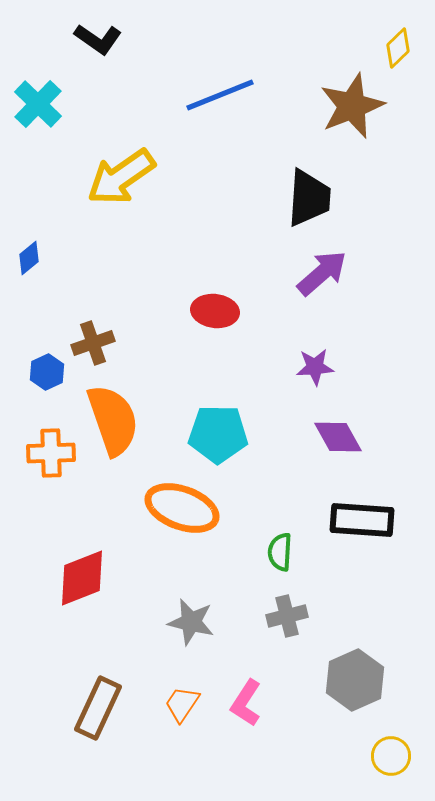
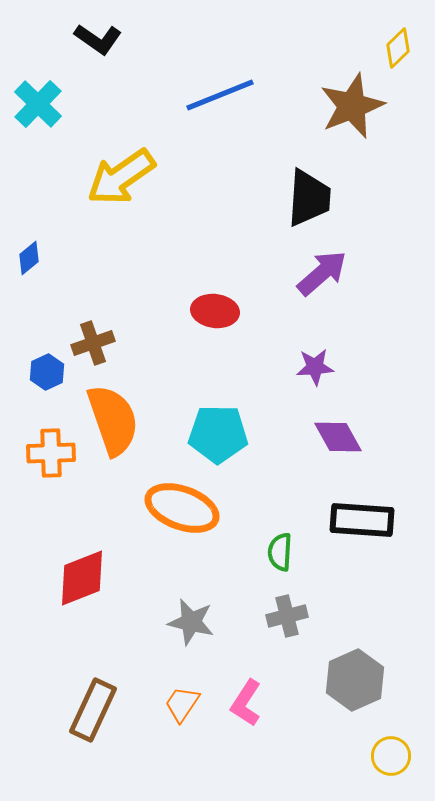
brown rectangle: moved 5 px left, 2 px down
